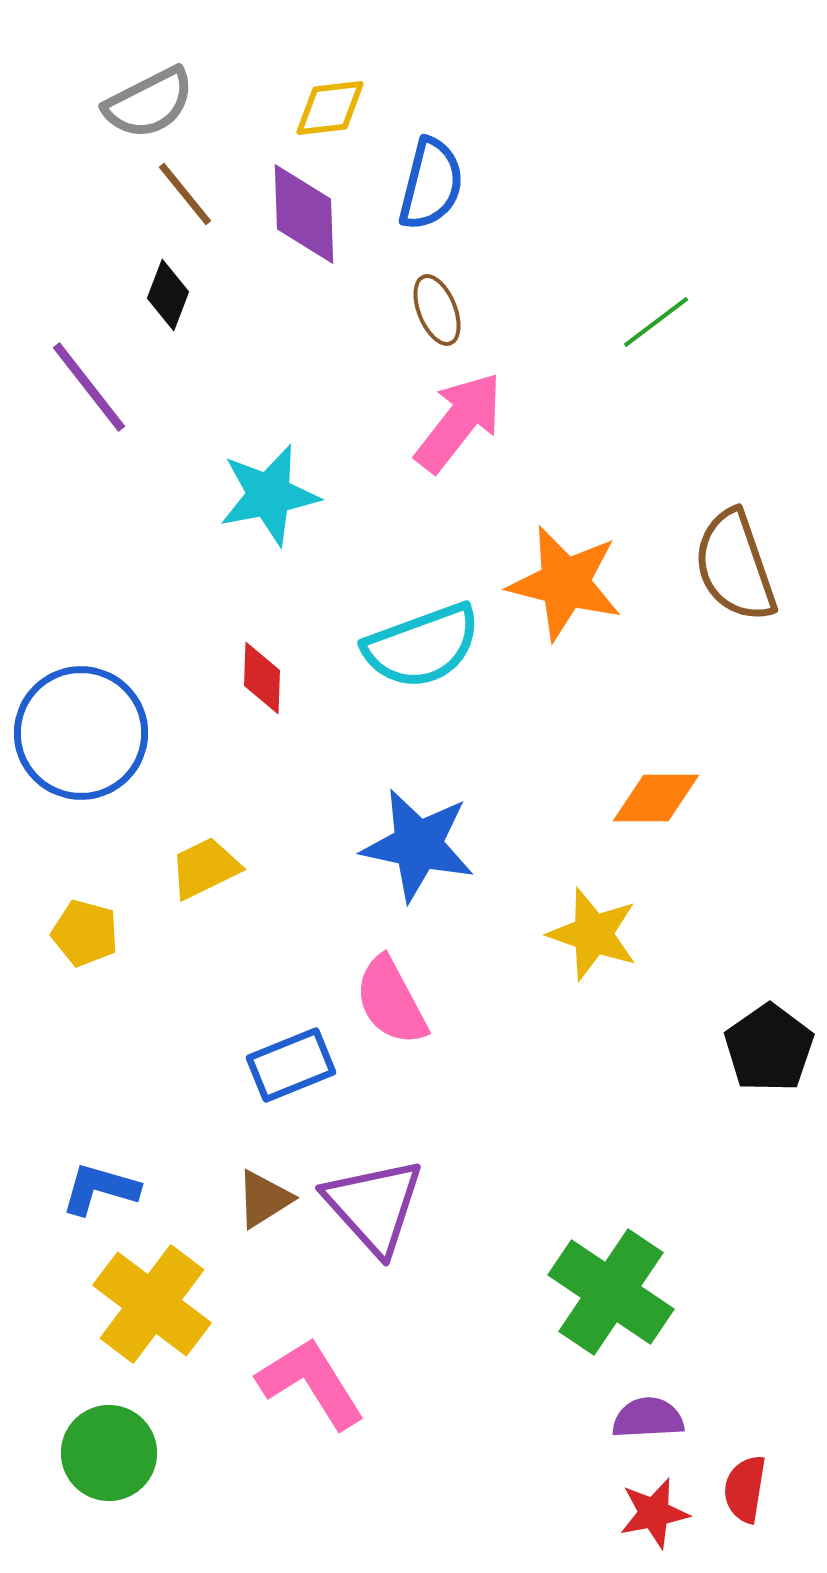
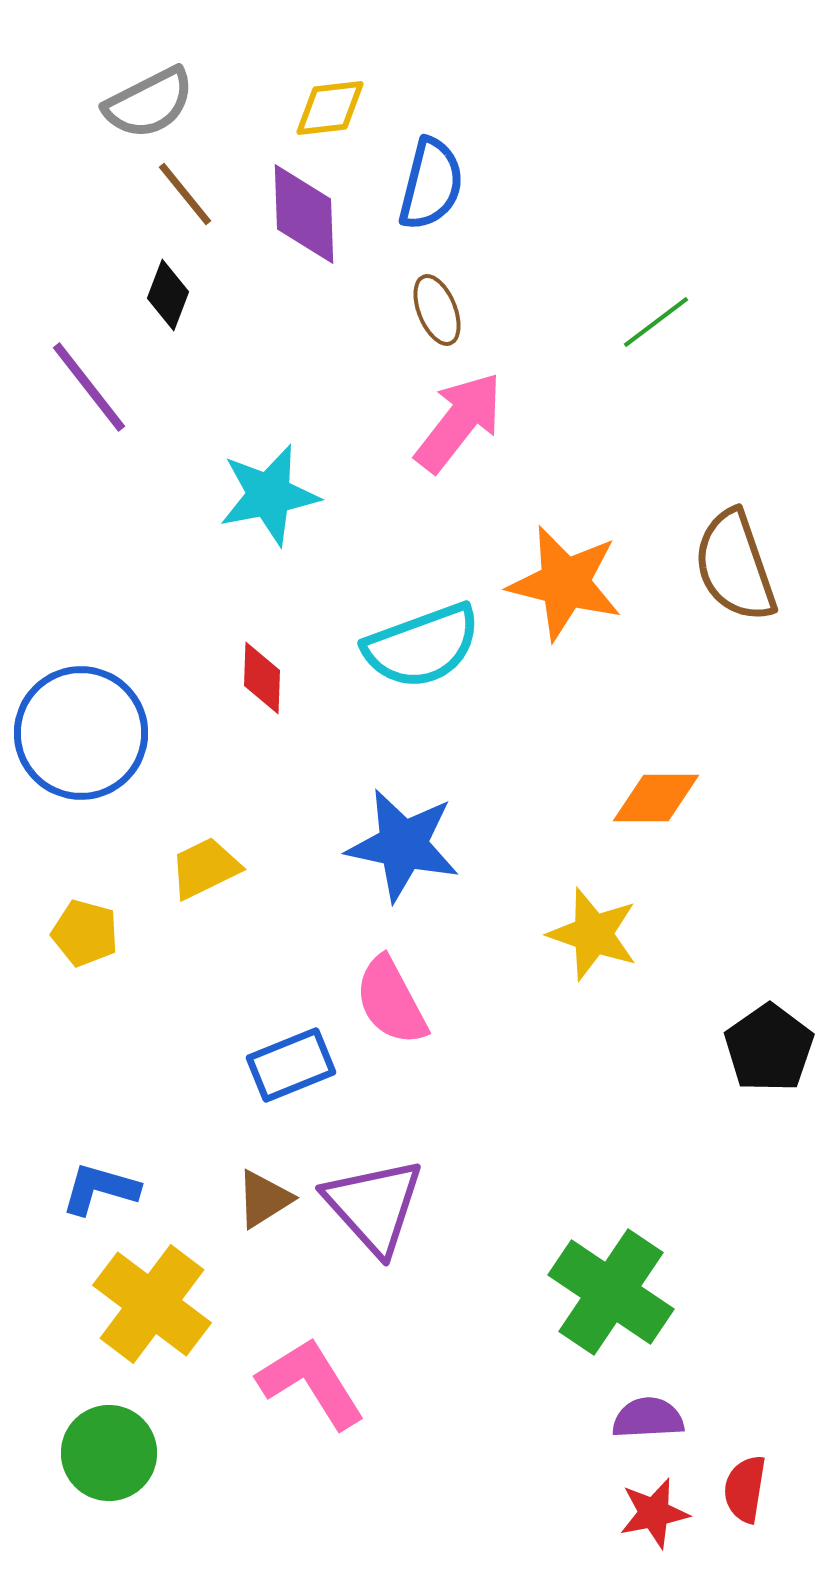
blue star: moved 15 px left
